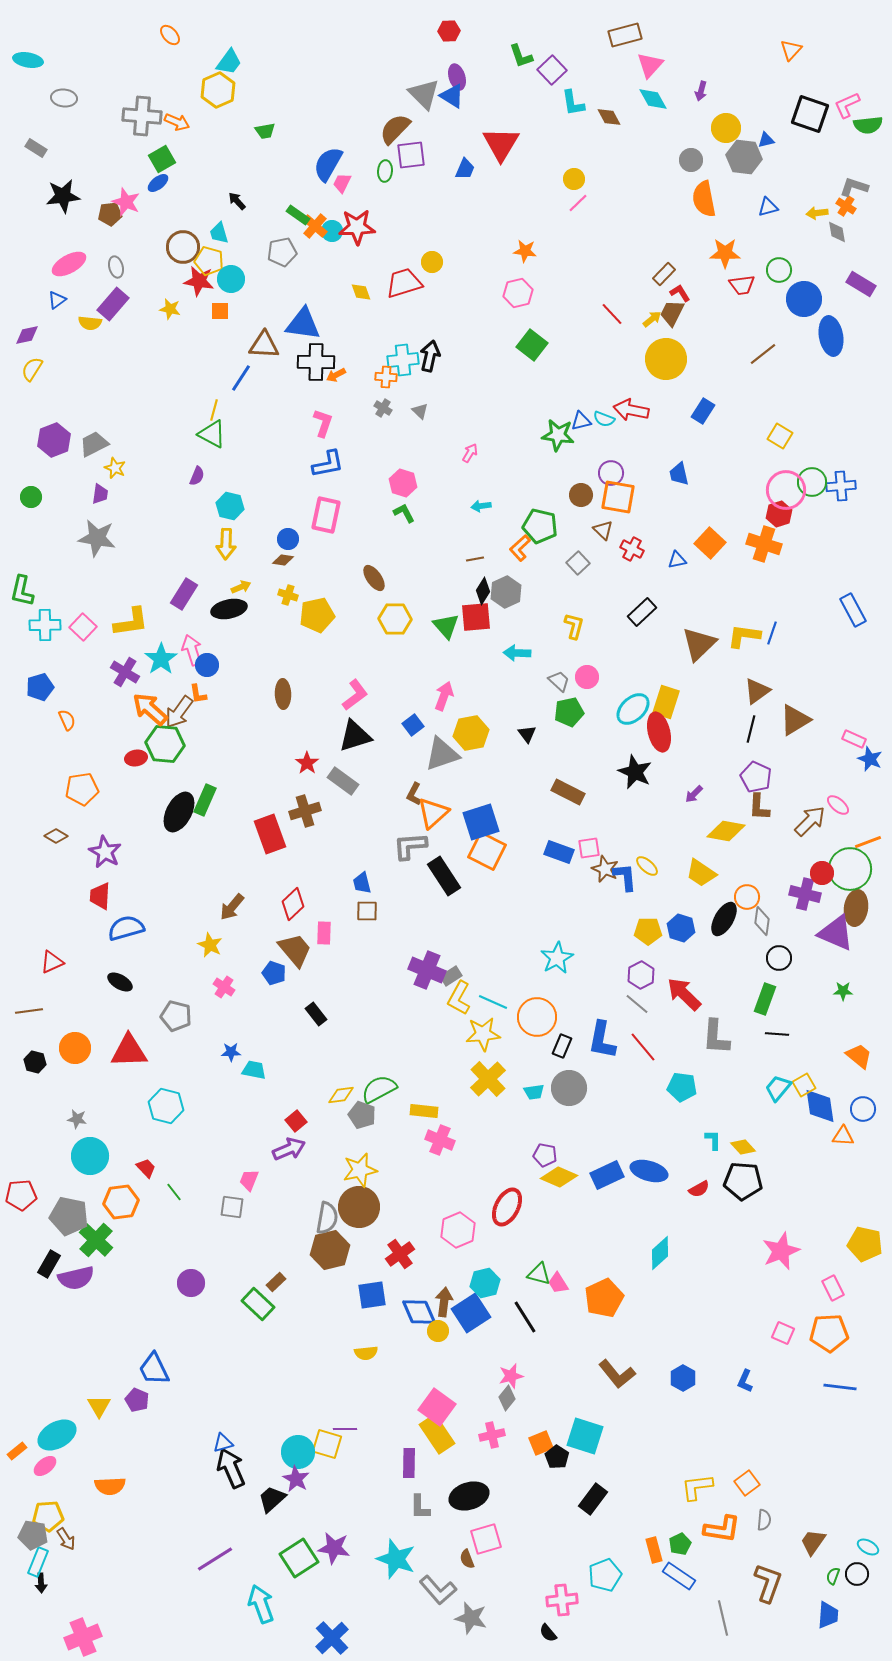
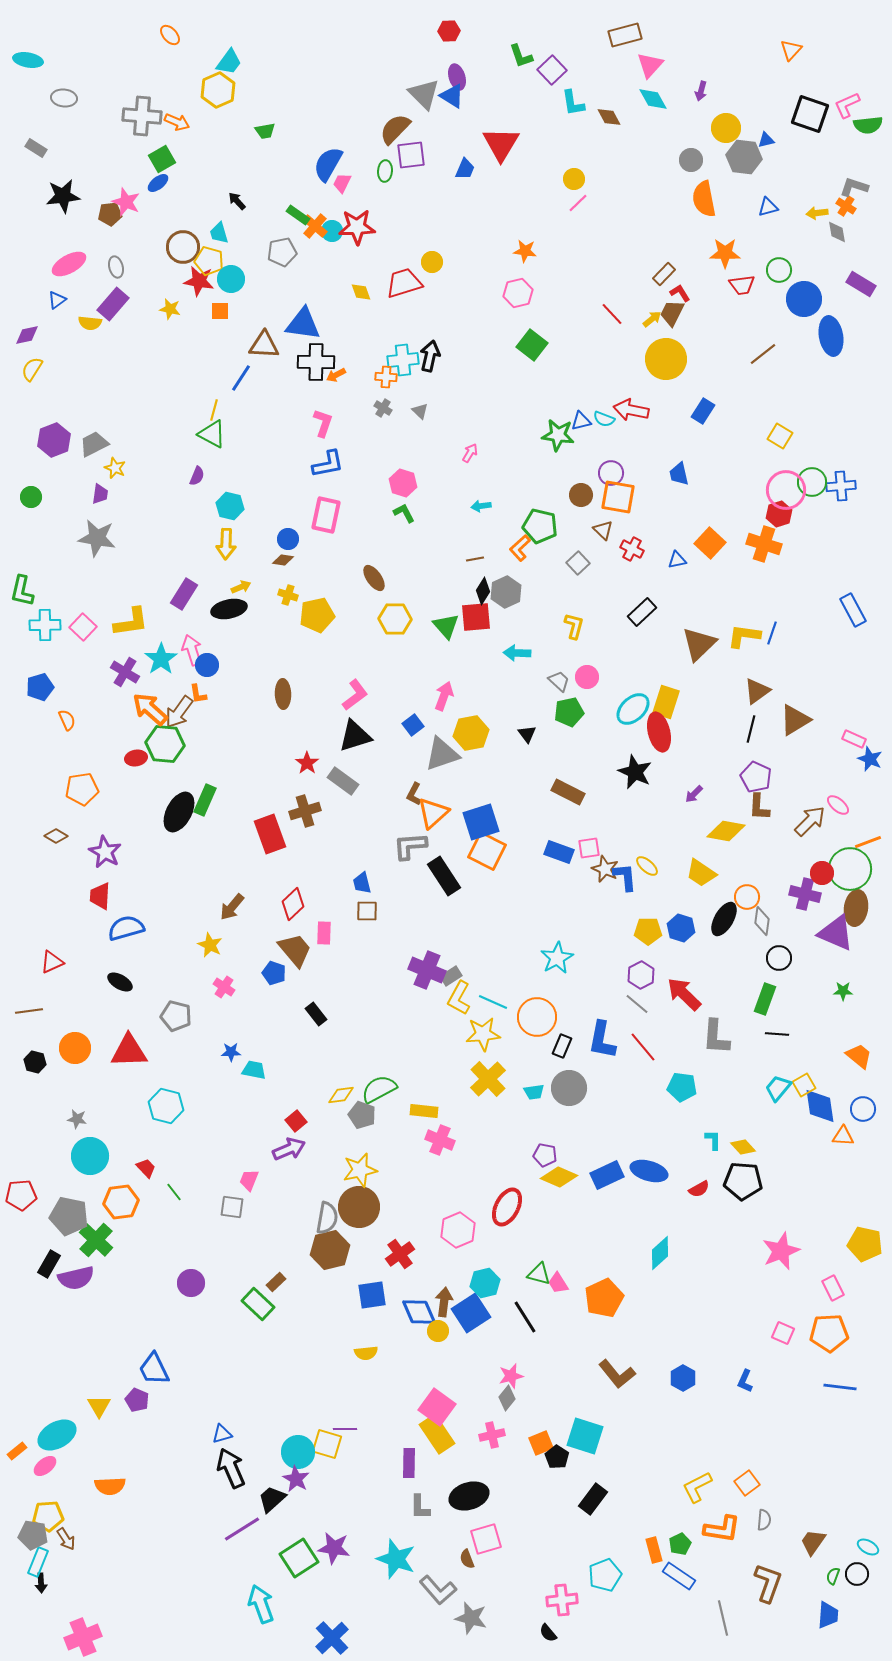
blue triangle at (223, 1443): moved 1 px left, 9 px up
yellow L-shape at (697, 1487): rotated 20 degrees counterclockwise
purple line at (215, 1559): moved 27 px right, 30 px up
